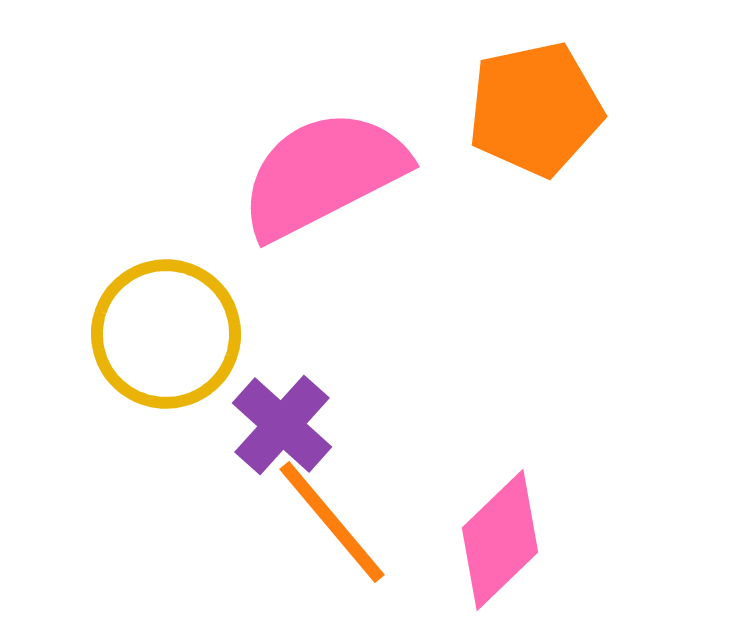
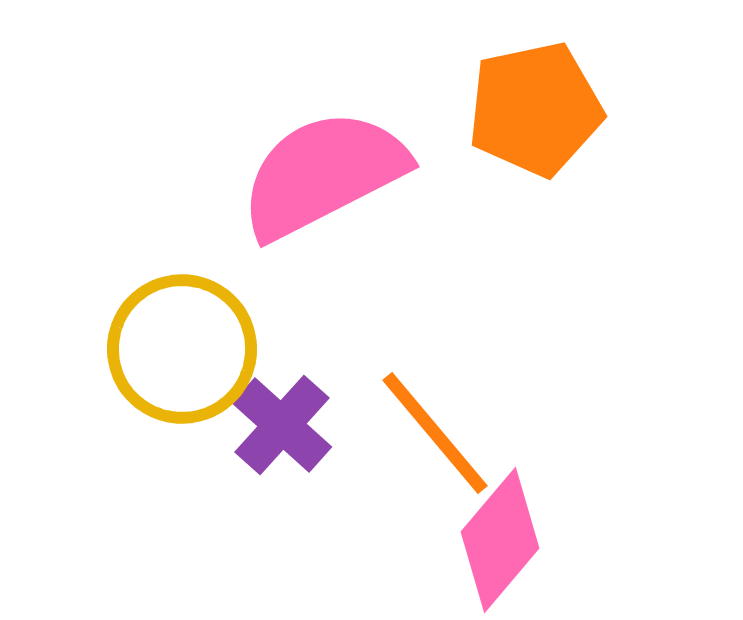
yellow circle: moved 16 px right, 15 px down
orange line: moved 103 px right, 89 px up
pink diamond: rotated 6 degrees counterclockwise
